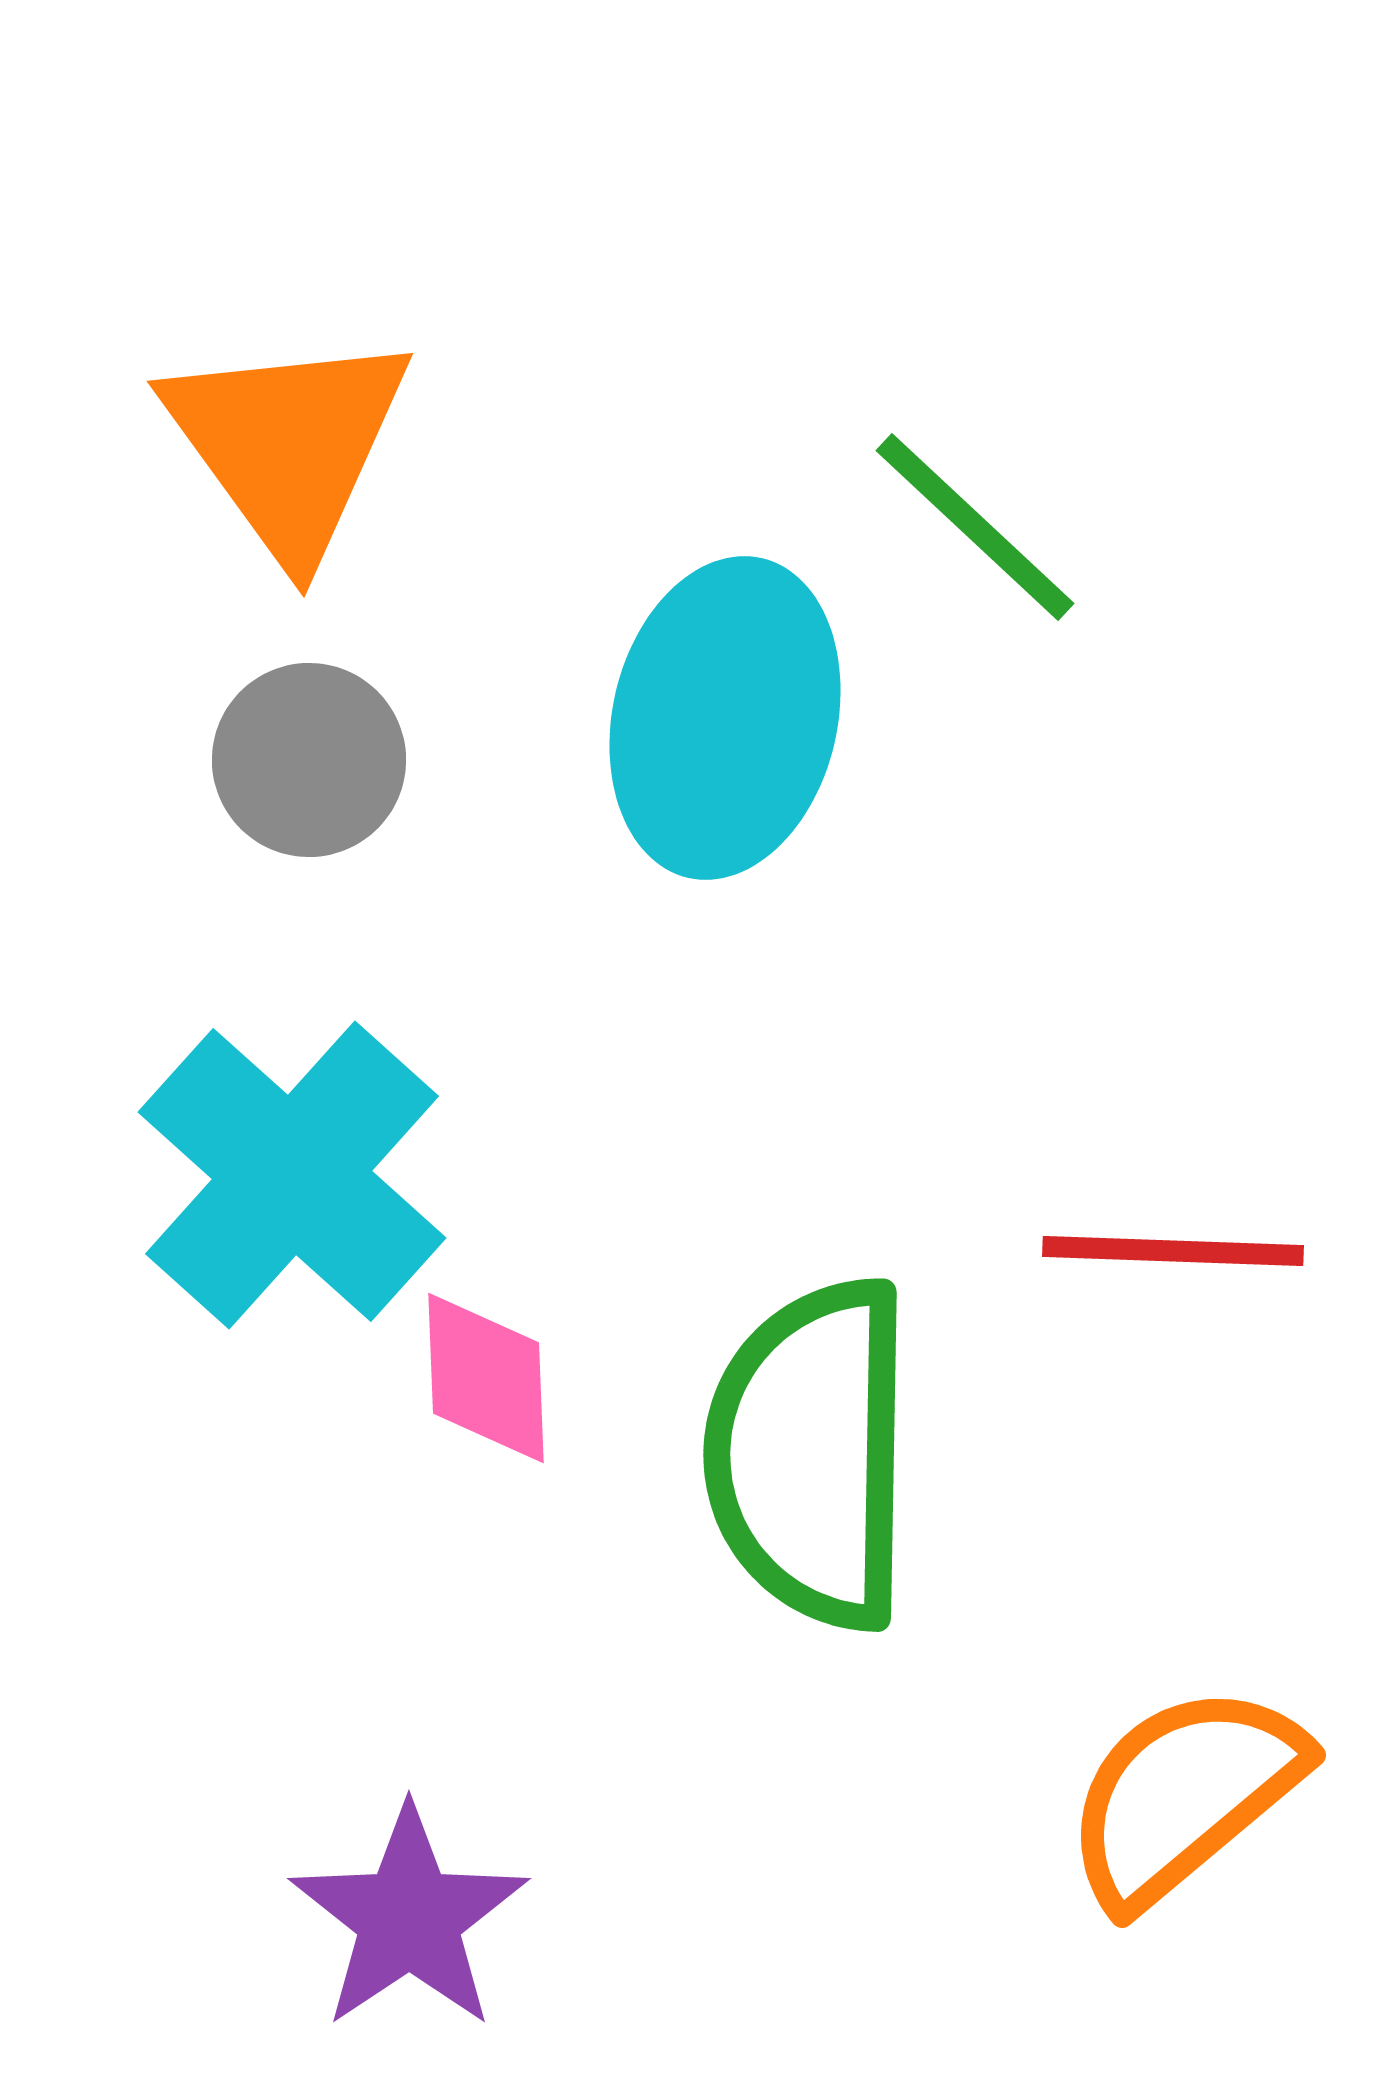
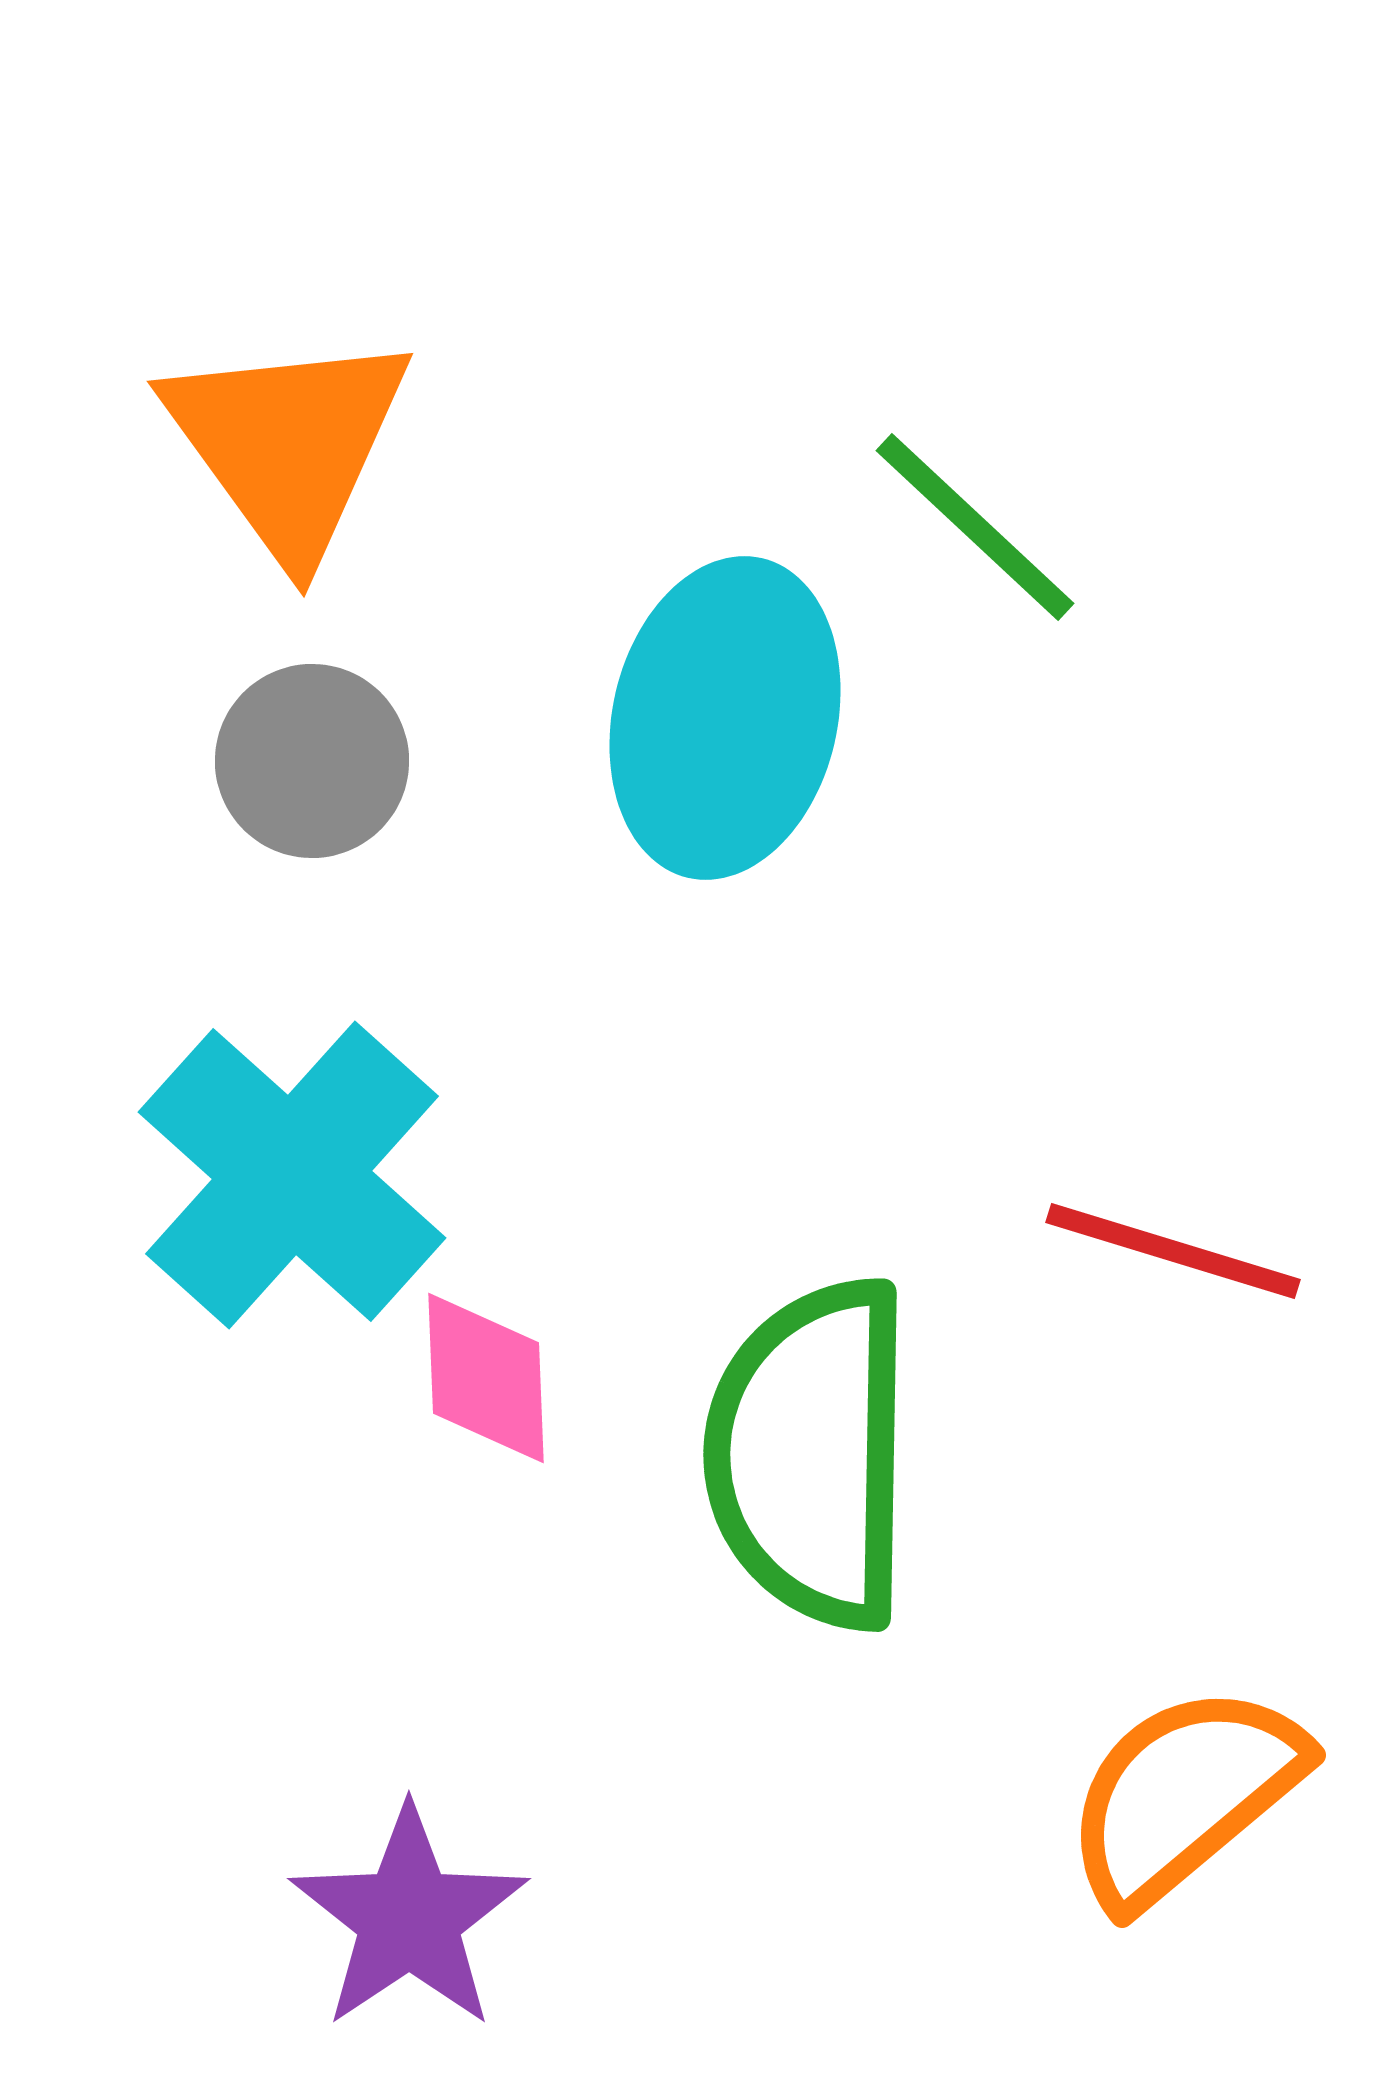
gray circle: moved 3 px right, 1 px down
red line: rotated 15 degrees clockwise
